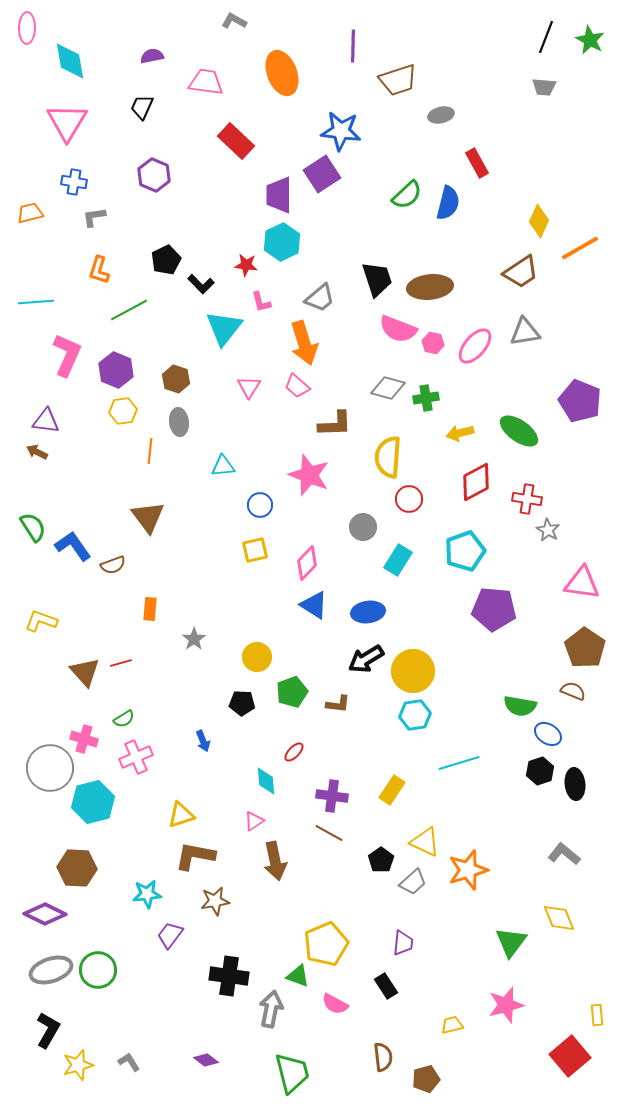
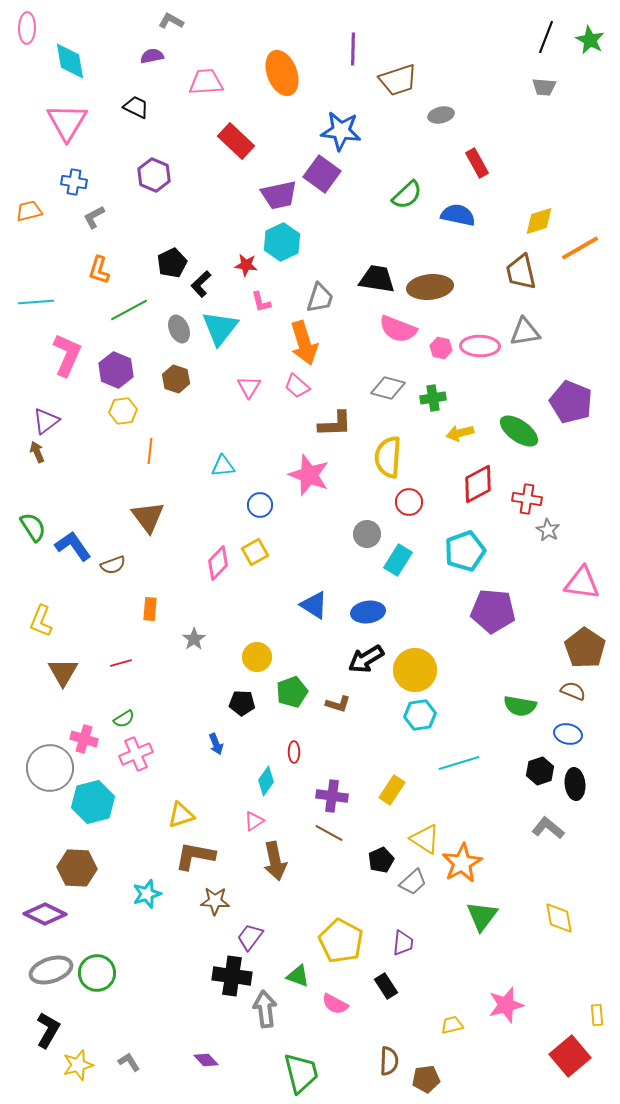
gray L-shape at (234, 21): moved 63 px left
purple line at (353, 46): moved 3 px down
pink trapezoid at (206, 82): rotated 12 degrees counterclockwise
black trapezoid at (142, 107): moved 6 px left; rotated 92 degrees clockwise
purple square at (322, 174): rotated 21 degrees counterclockwise
purple trapezoid at (279, 195): rotated 102 degrees counterclockwise
blue semicircle at (448, 203): moved 10 px right, 12 px down; rotated 92 degrees counterclockwise
orange trapezoid at (30, 213): moved 1 px left, 2 px up
gray L-shape at (94, 217): rotated 20 degrees counterclockwise
yellow diamond at (539, 221): rotated 48 degrees clockwise
black pentagon at (166, 260): moved 6 px right, 3 px down
brown trapezoid at (521, 272): rotated 111 degrees clockwise
black trapezoid at (377, 279): rotated 63 degrees counterclockwise
black L-shape at (201, 284): rotated 92 degrees clockwise
gray trapezoid at (320, 298): rotated 32 degrees counterclockwise
cyan triangle at (224, 328): moved 4 px left
pink hexagon at (433, 343): moved 8 px right, 5 px down
pink ellipse at (475, 346): moved 5 px right; rotated 51 degrees clockwise
green cross at (426, 398): moved 7 px right
purple pentagon at (580, 401): moved 9 px left, 1 px down
purple triangle at (46, 421): rotated 44 degrees counterclockwise
gray ellipse at (179, 422): moved 93 px up; rotated 16 degrees counterclockwise
brown arrow at (37, 452): rotated 40 degrees clockwise
red diamond at (476, 482): moved 2 px right, 2 px down
red circle at (409, 499): moved 3 px down
gray circle at (363, 527): moved 4 px right, 7 px down
yellow square at (255, 550): moved 2 px down; rotated 16 degrees counterclockwise
pink diamond at (307, 563): moved 89 px left
purple pentagon at (494, 609): moved 1 px left, 2 px down
yellow L-shape at (41, 621): rotated 88 degrees counterclockwise
yellow circle at (413, 671): moved 2 px right, 1 px up
brown triangle at (85, 672): moved 22 px left; rotated 12 degrees clockwise
brown L-shape at (338, 704): rotated 10 degrees clockwise
cyan hexagon at (415, 715): moved 5 px right
blue ellipse at (548, 734): moved 20 px right; rotated 20 degrees counterclockwise
blue arrow at (203, 741): moved 13 px right, 3 px down
red ellipse at (294, 752): rotated 45 degrees counterclockwise
pink cross at (136, 757): moved 3 px up
cyan diamond at (266, 781): rotated 40 degrees clockwise
yellow triangle at (425, 842): moved 3 px up; rotated 8 degrees clockwise
gray L-shape at (564, 854): moved 16 px left, 26 px up
black pentagon at (381, 860): rotated 10 degrees clockwise
orange star at (468, 870): moved 6 px left, 7 px up; rotated 12 degrees counterclockwise
cyan star at (147, 894): rotated 12 degrees counterclockwise
brown star at (215, 901): rotated 12 degrees clockwise
yellow diamond at (559, 918): rotated 12 degrees clockwise
purple trapezoid at (170, 935): moved 80 px right, 2 px down
green triangle at (511, 942): moved 29 px left, 26 px up
yellow pentagon at (326, 944): moved 15 px right, 3 px up; rotated 21 degrees counterclockwise
green circle at (98, 970): moved 1 px left, 3 px down
black cross at (229, 976): moved 3 px right
gray arrow at (271, 1009): moved 6 px left; rotated 18 degrees counterclockwise
brown semicircle at (383, 1057): moved 6 px right, 4 px down; rotated 8 degrees clockwise
purple diamond at (206, 1060): rotated 10 degrees clockwise
green trapezoid at (292, 1073): moved 9 px right
brown pentagon at (426, 1079): rotated 8 degrees clockwise
